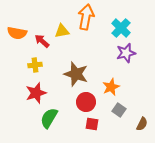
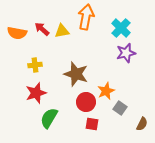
red arrow: moved 12 px up
orange star: moved 5 px left, 4 px down
gray square: moved 1 px right, 2 px up
